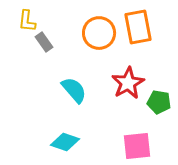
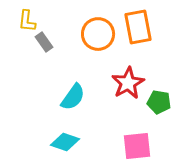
orange circle: moved 1 px left, 1 px down
cyan semicircle: moved 1 px left, 7 px down; rotated 76 degrees clockwise
